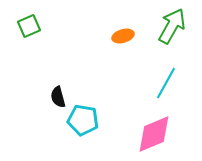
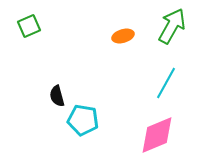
black semicircle: moved 1 px left, 1 px up
pink diamond: moved 3 px right, 1 px down
